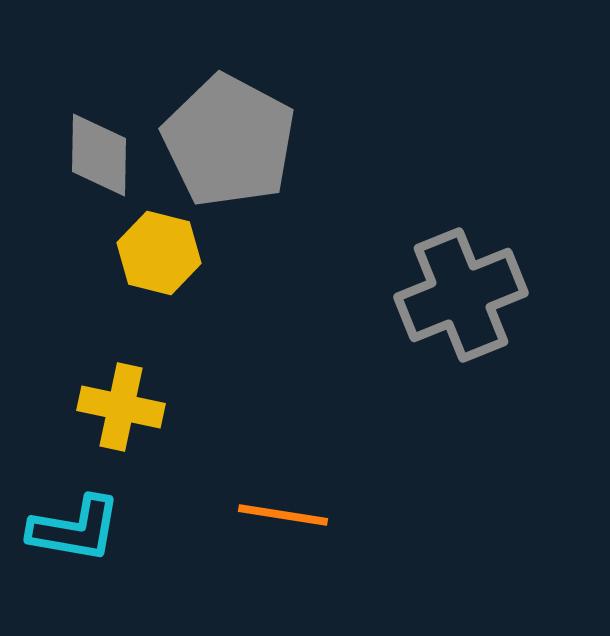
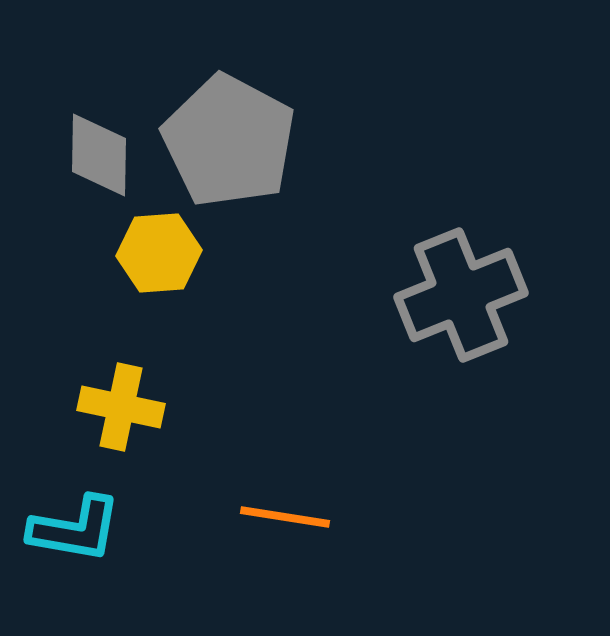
yellow hexagon: rotated 18 degrees counterclockwise
orange line: moved 2 px right, 2 px down
